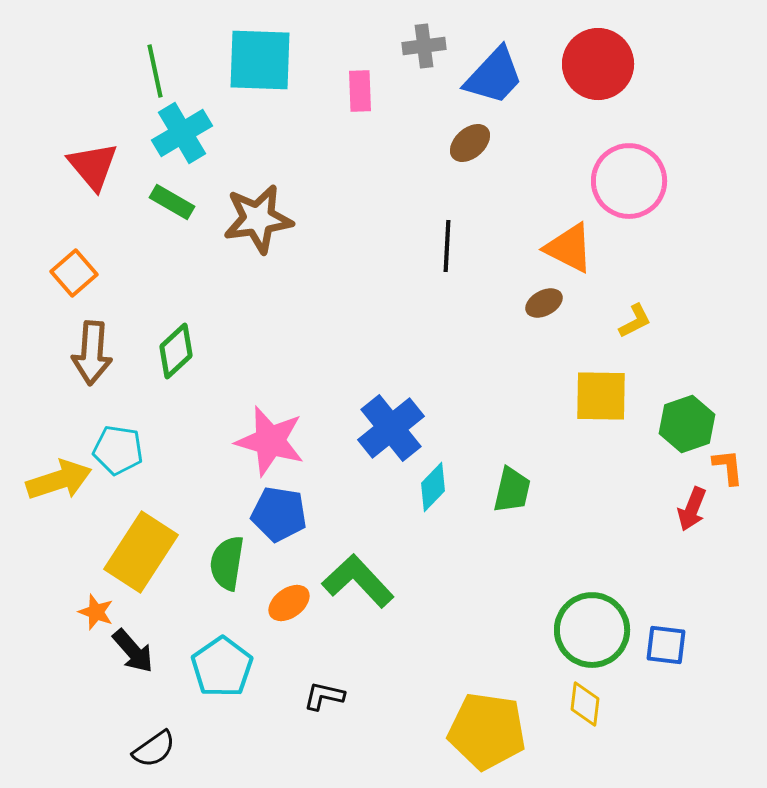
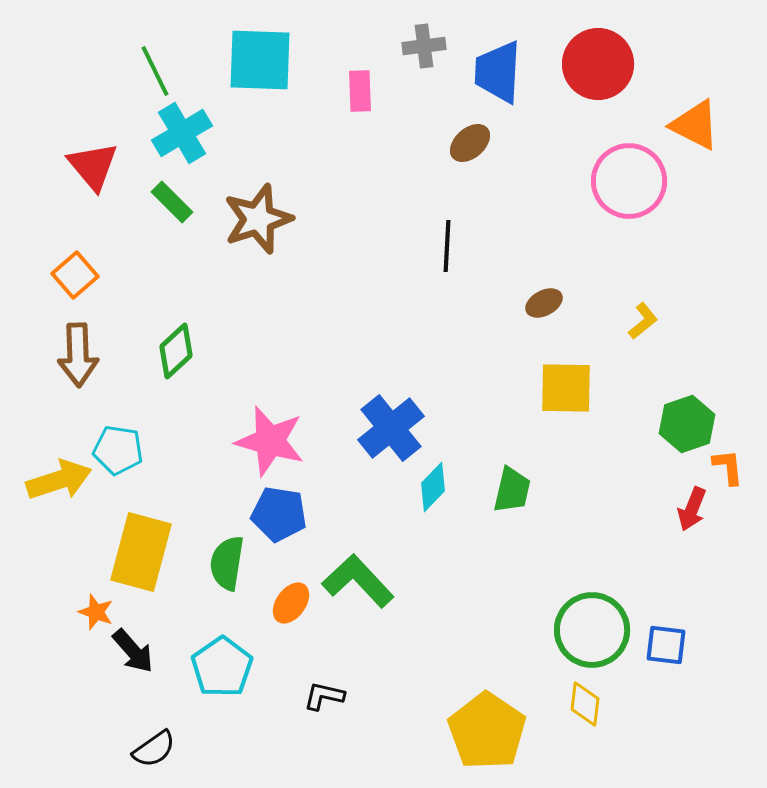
green line at (155, 71): rotated 14 degrees counterclockwise
blue trapezoid at (494, 76): moved 4 px right, 4 px up; rotated 140 degrees clockwise
green rectangle at (172, 202): rotated 15 degrees clockwise
brown star at (258, 219): rotated 10 degrees counterclockwise
orange triangle at (569, 248): moved 126 px right, 123 px up
orange square at (74, 273): moved 1 px right, 2 px down
yellow L-shape at (635, 321): moved 8 px right; rotated 12 degrees counterclockwise
brown arrow at (92, 353): moved 14 px left, 2 px down; rotated 6 degrees counterclockwise
yellow square at (601, 396): moved 35 px left, 8 px up
yellow rectangle at (141, 552): rotated 18 degrees counterclockwise
orange ellipse at (289, 603): moved 2 px right; rotated 18 degrees counterclockwise
yellow pentagon at (487, 731): rotated 26 degrees clockwise
